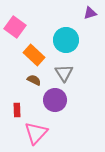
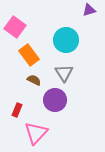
purple triangle: moved 1 px left, 3 px up
orange rectangle: moved 5 px left; rotated 10 degrees clockwise
red rectangle: rotated 24 degrees clockwise
